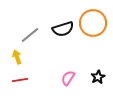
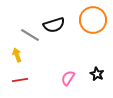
orange circle: moved 3 px up
black semicircle: moved 9 px left, 4 px up
gray line: rotated 72 degrees clockwise
yellow arrow: moved 2 px up
black star: moved 1 px left, 3 px up; rotated 16 degrees counterclockwise
